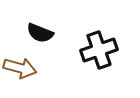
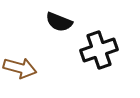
black semicircle: moved 19 px right, 11 px up
